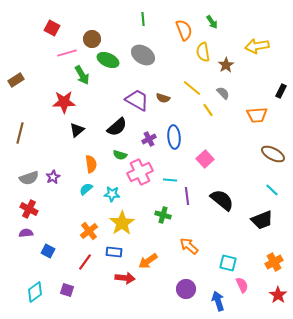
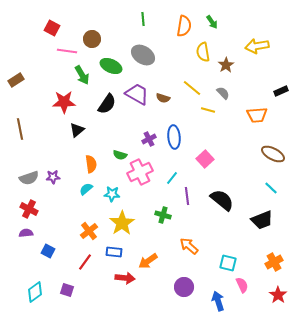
orange semicircle at (184, 30): moved 4 px up; rotated 30 degrees clockwise
pink line at (67, 53): moved 2 px up; rotated 24 degrees clockwise
green ellipse at (108, 60): moved 3 px right, 6 px down
black rectangle at (281, 91): rotated 40 degrees clockwise
purple trapezoid at (137, 100): moved 6 px up
yellow line at (208, 110): rotated 40 degrees counterclockwise
black semicircle at (117, 127): moved 10 px left, 23 px up; rotated 15 degrees counterclockwise
brown line at (20, 133): moved 4 px up; rotated 25 degrees counterclockwise
purple star at (53, 177): rotated 24 degrees clockwise
cyan line at (170, 180): moved 2 px right, 2 px up; rotated 56 degrees counterclockwise
cyan line at (272, 190): moved 1 px left, 2 px up
purple circle at (186, 289): moved 2 px left, 2 px up
